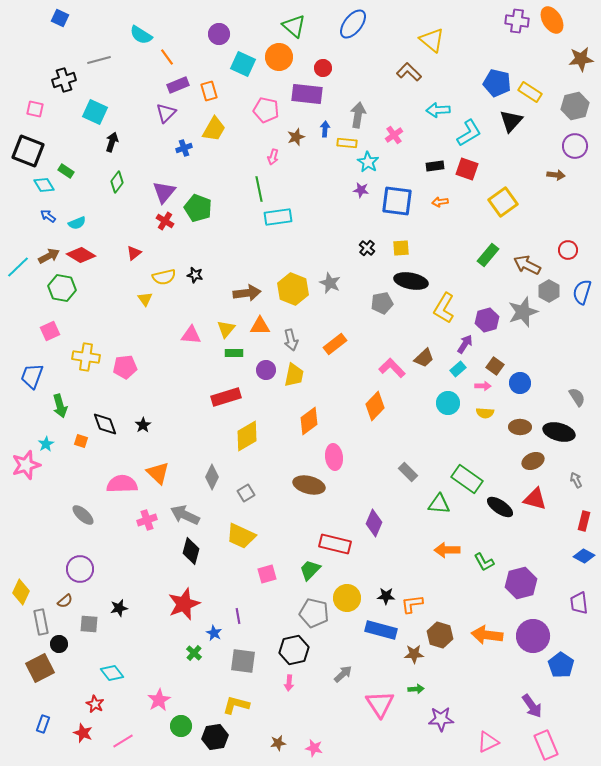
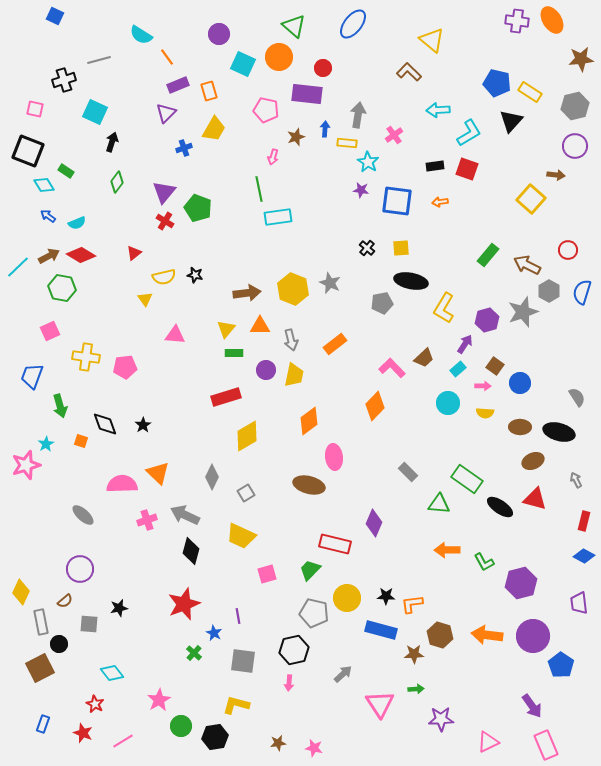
blue square at (60, 18): moved 5 px left, 2 px up
yellow square at (503, 202): moved 28 px right, 3 px up; rotated 12 degrees counterclockwise
pink triangle at (191, 335): moved 16 px left
